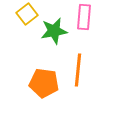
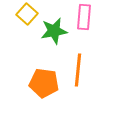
yellow square: rotated 10 degrees counterclockwise
